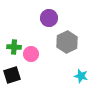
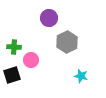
pink circle: moved 6 px down
